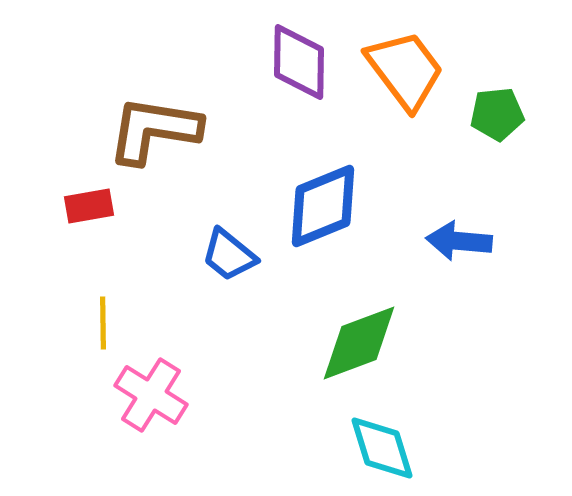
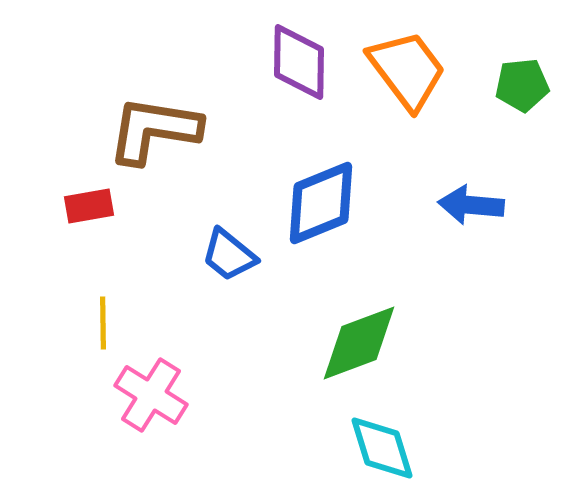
orange trapezoid: moved 2 px right
green pentagon: moved 25 px right, 29 px up
blue diamond: moved 2 px left, 3 px up
blue arrow: moved 12 px right, 36 px up
